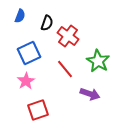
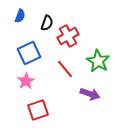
red cross: rotated 25 degrees clockwise
